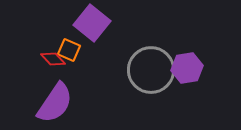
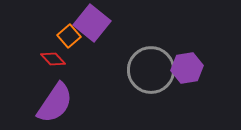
orange square: moved 14 px up; rotated 25 degrees clockwise
